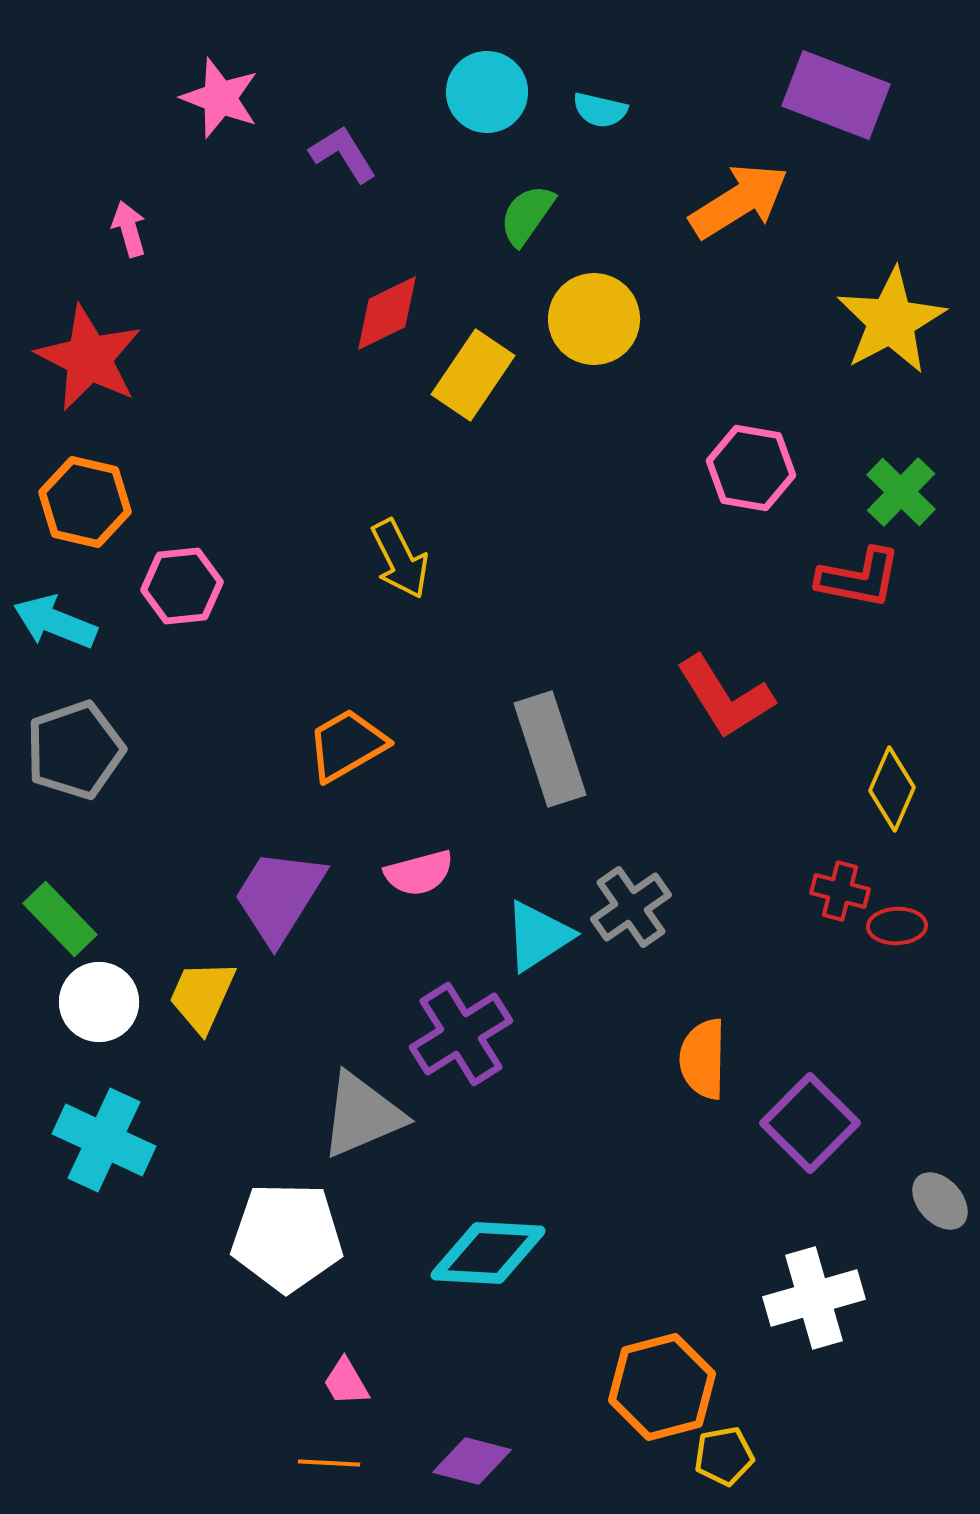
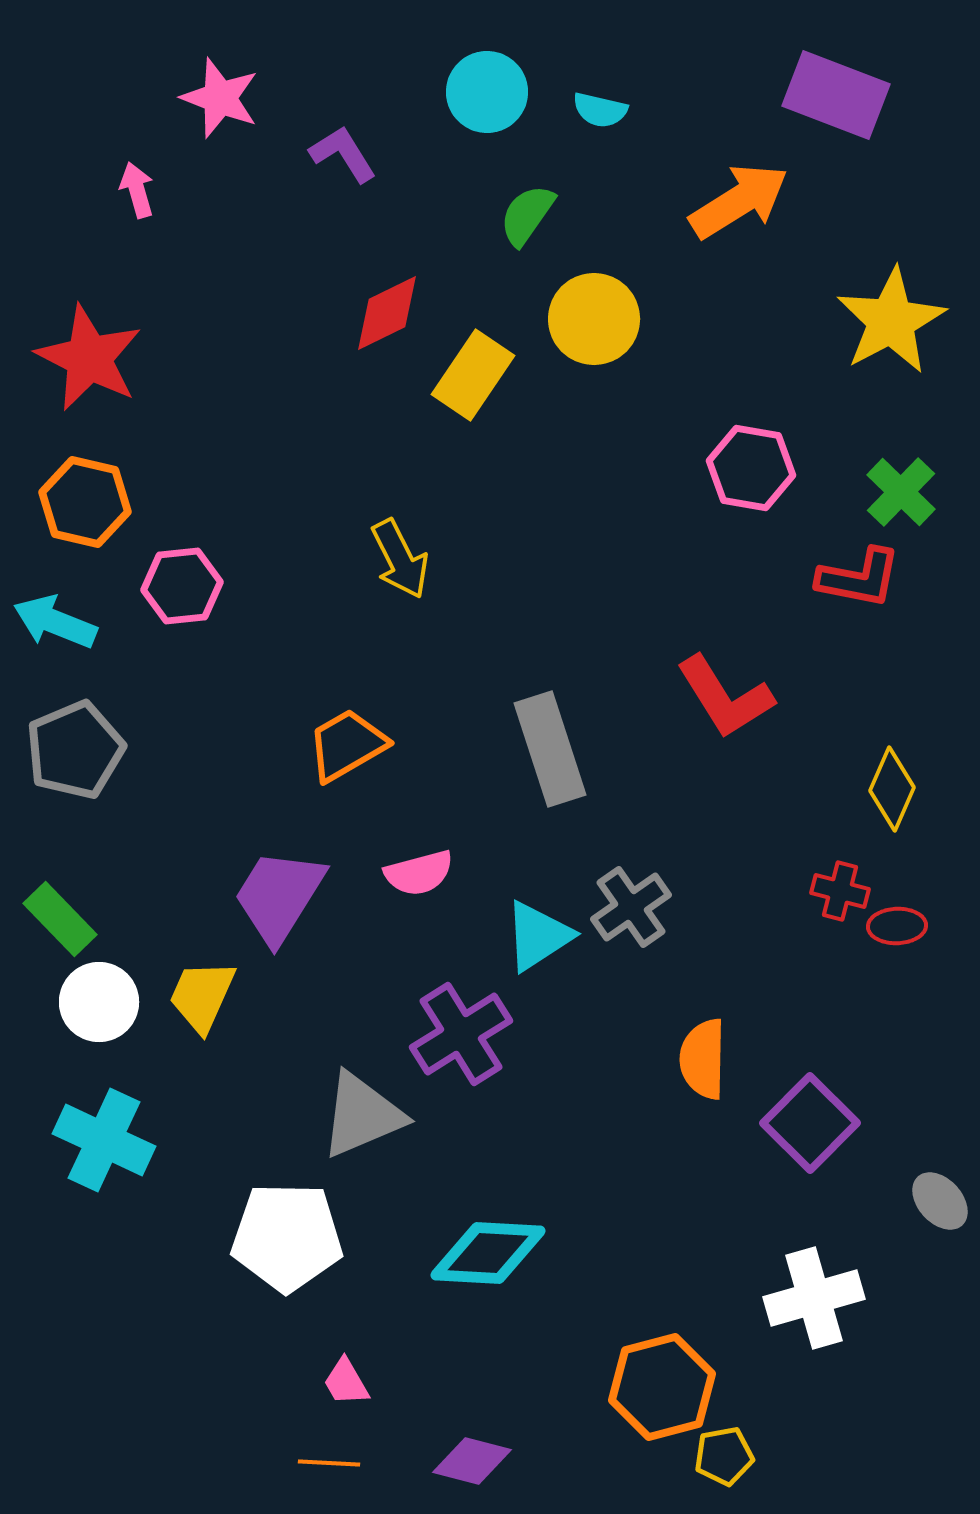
pink arrow at (129, 229): moved 8 px right, 39 px up
gray pentagon at (75, 750): rotated 4 degrees counterclockwise
